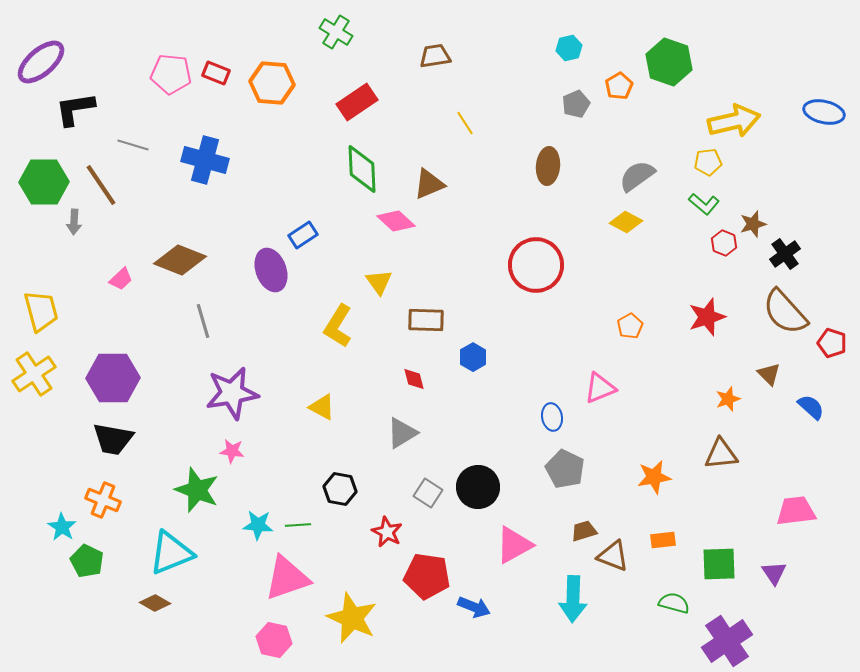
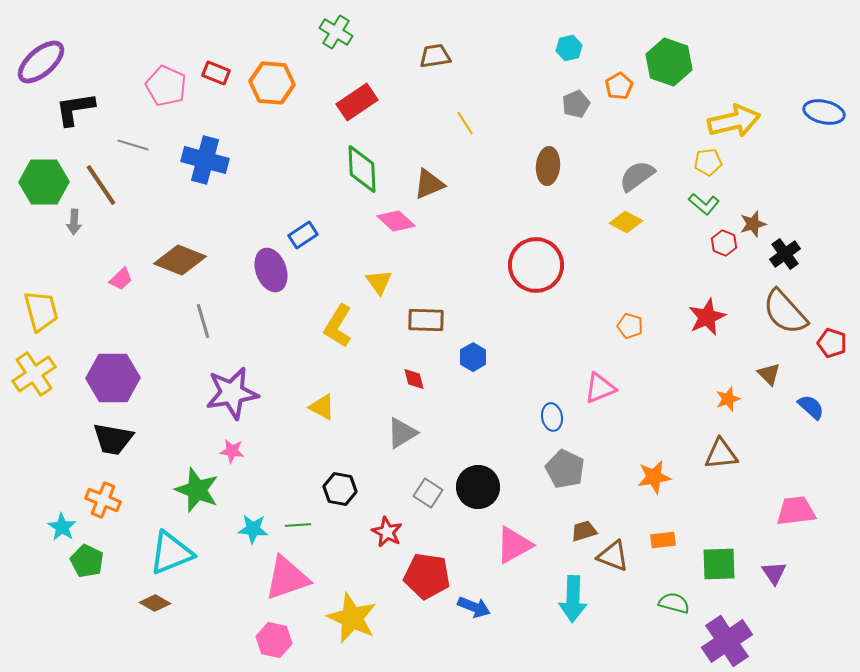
pink pentagon at (171, 74): moved 5 px left, 12 px down; rotated 18 degrees clockwise
red star at (707, 317): rotated 6 degrees counterclockwise
orange pentagon at (630, 326): rotated 25 degrees counterclockwise
cyan star at (258, 525): moved 5 px left, 4 px down
